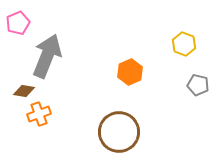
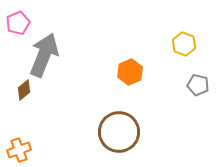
gray arrow: moved 3 px left, 1 px up
brown diamond: moved 1 px up; rotated 50 degrees counterclockwise
orange cross: moved 20 px left, 36 px down
